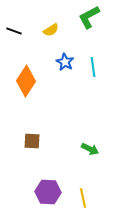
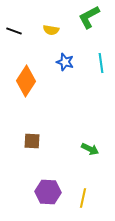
yellow semicircle: rotated 42 degrees clockwise
blue star: rotated 12 degrees counterclockwise
cyan line: moved 8 px right, 4 px up
yellow line: rotated 24 degrees clockwise
